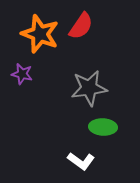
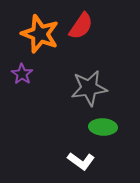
purple star: rotated 20 degrees clockwise
